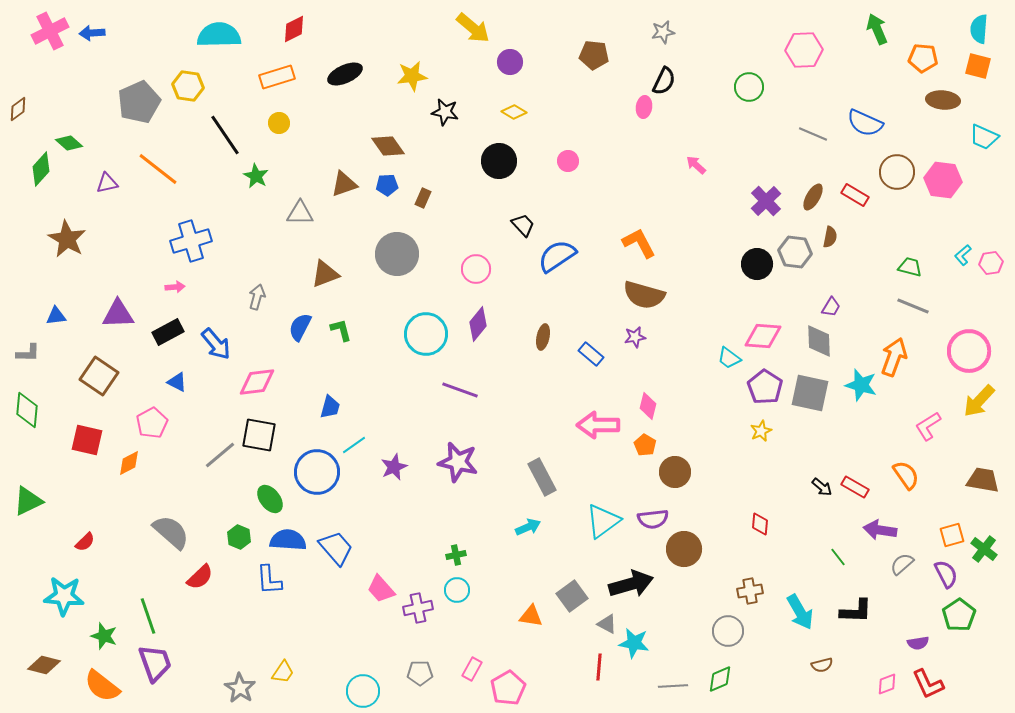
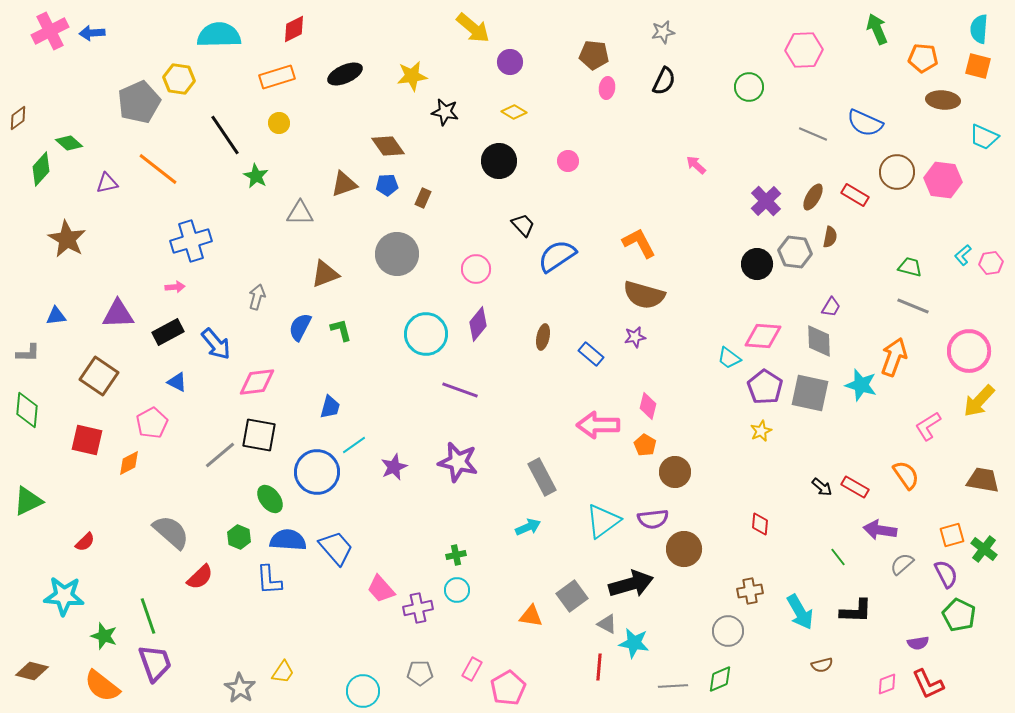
yellow hexagon at (188, 86): moved 9 px left, 7 px up
pink ellipse at (644, 107): moved 37 px left, 19 px up
brown diamond at (18, 109): moved 9 px down
green pentagon at (959, 615): rotated 12 degrees counterclockwise
brown diamond at (44, 665): moved 12 px left, 6 px down
